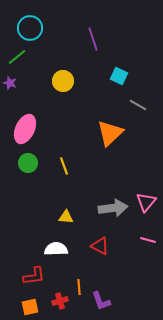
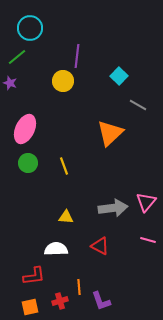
purple line: moved 16 px left, 17 px down; rotated 25 degrees clockwise
cyan square: rotated 18 degrees clockwise
